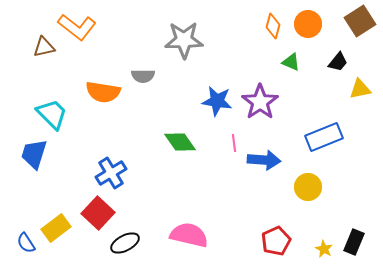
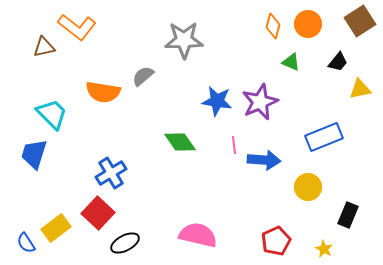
gray semicircle: rotated 140 degrees clockwise
purple star: rotated 12 degrees clockwise
pink line: moved 2 px down
pink semicircle: moved 9 px right
black rectangle: moved 6 px left, 27 px up
